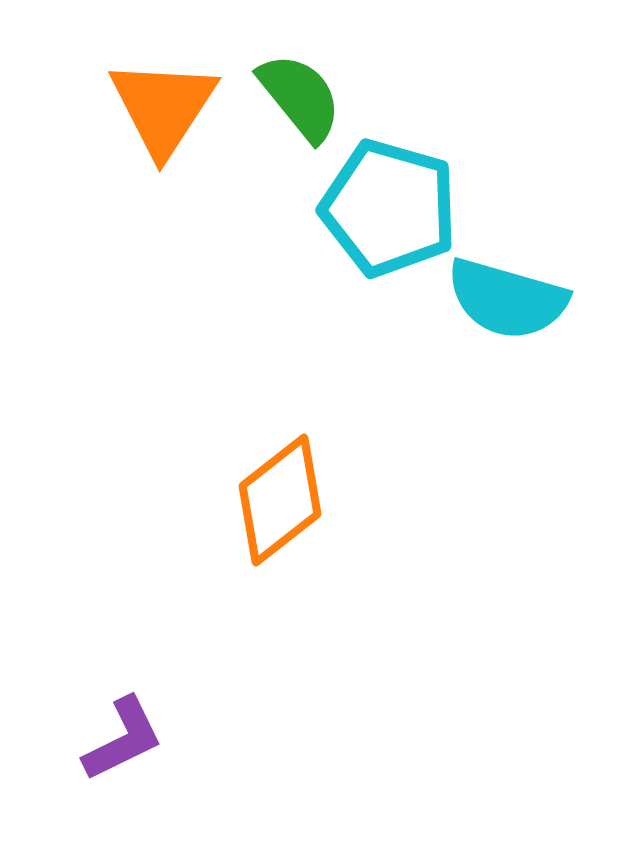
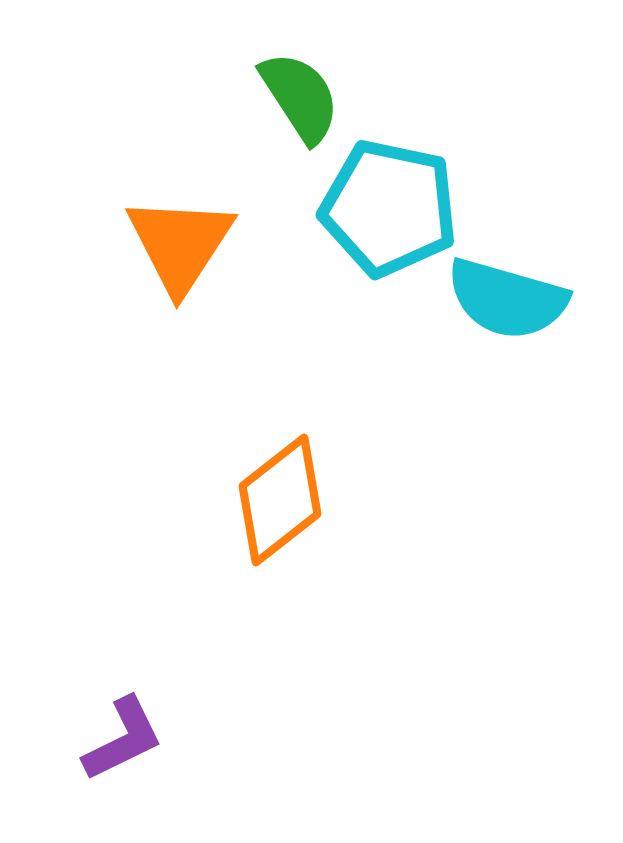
green semicircle: rotated 6 degrees clockwise
orange triangle: moved 17 px right, 137 px down
cyan pentagon: rotated 4 degrees counterclockwise
